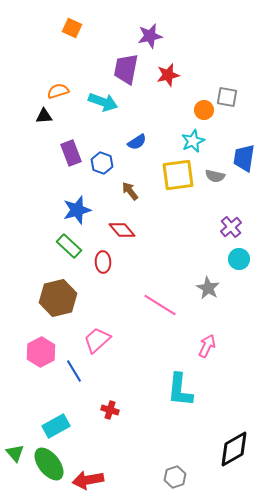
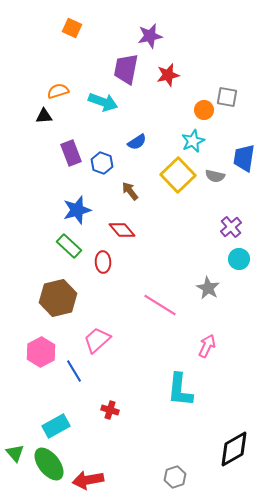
yellow square: rotated 36 degrees counterclockwise
